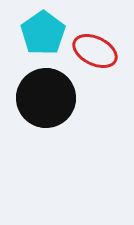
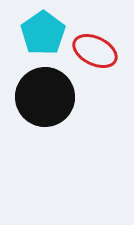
black circle: moved 1 px left, 1 px up
